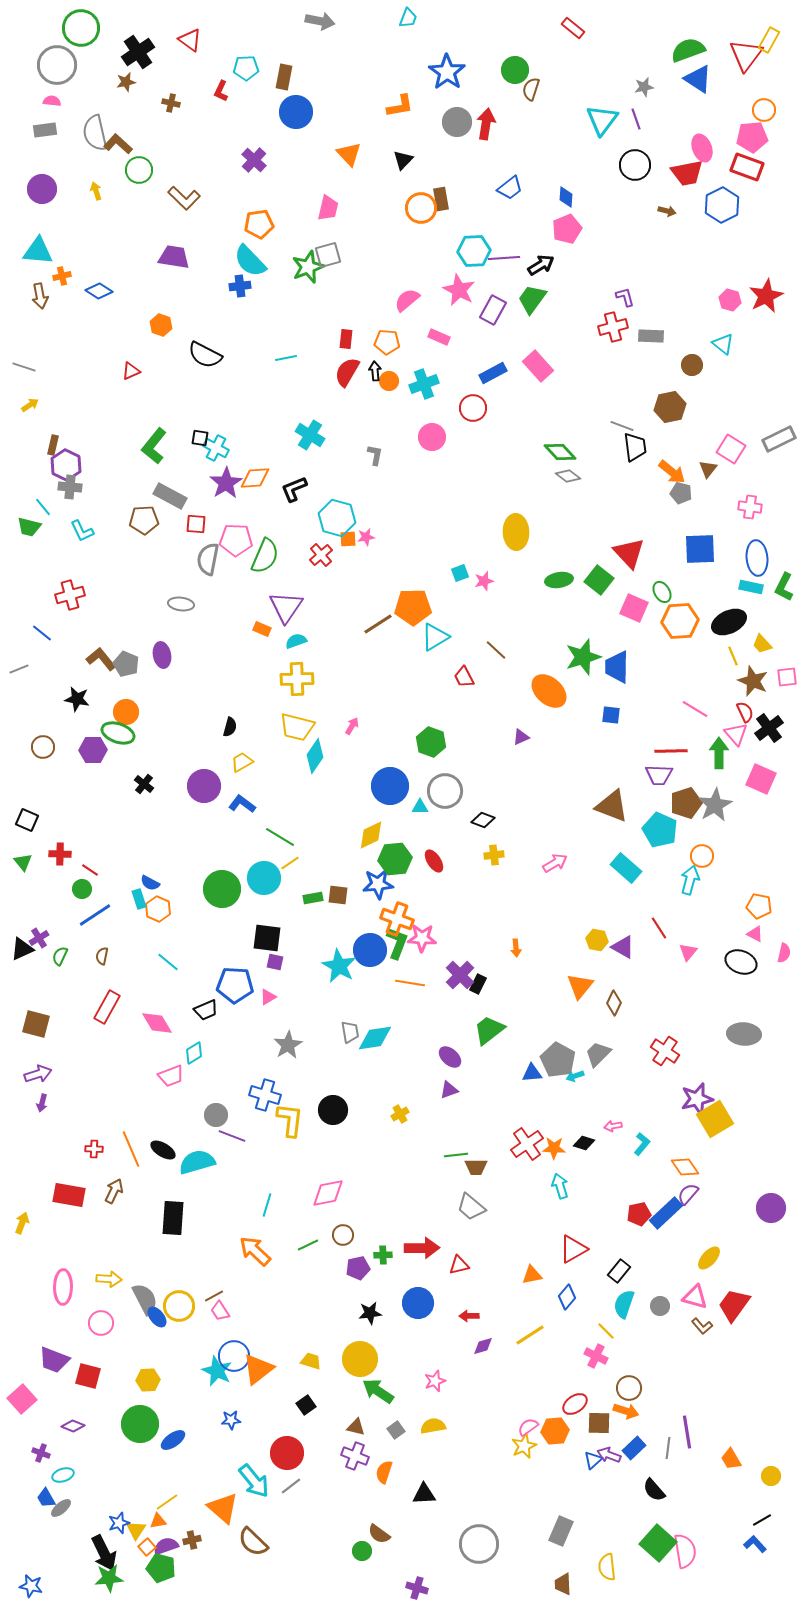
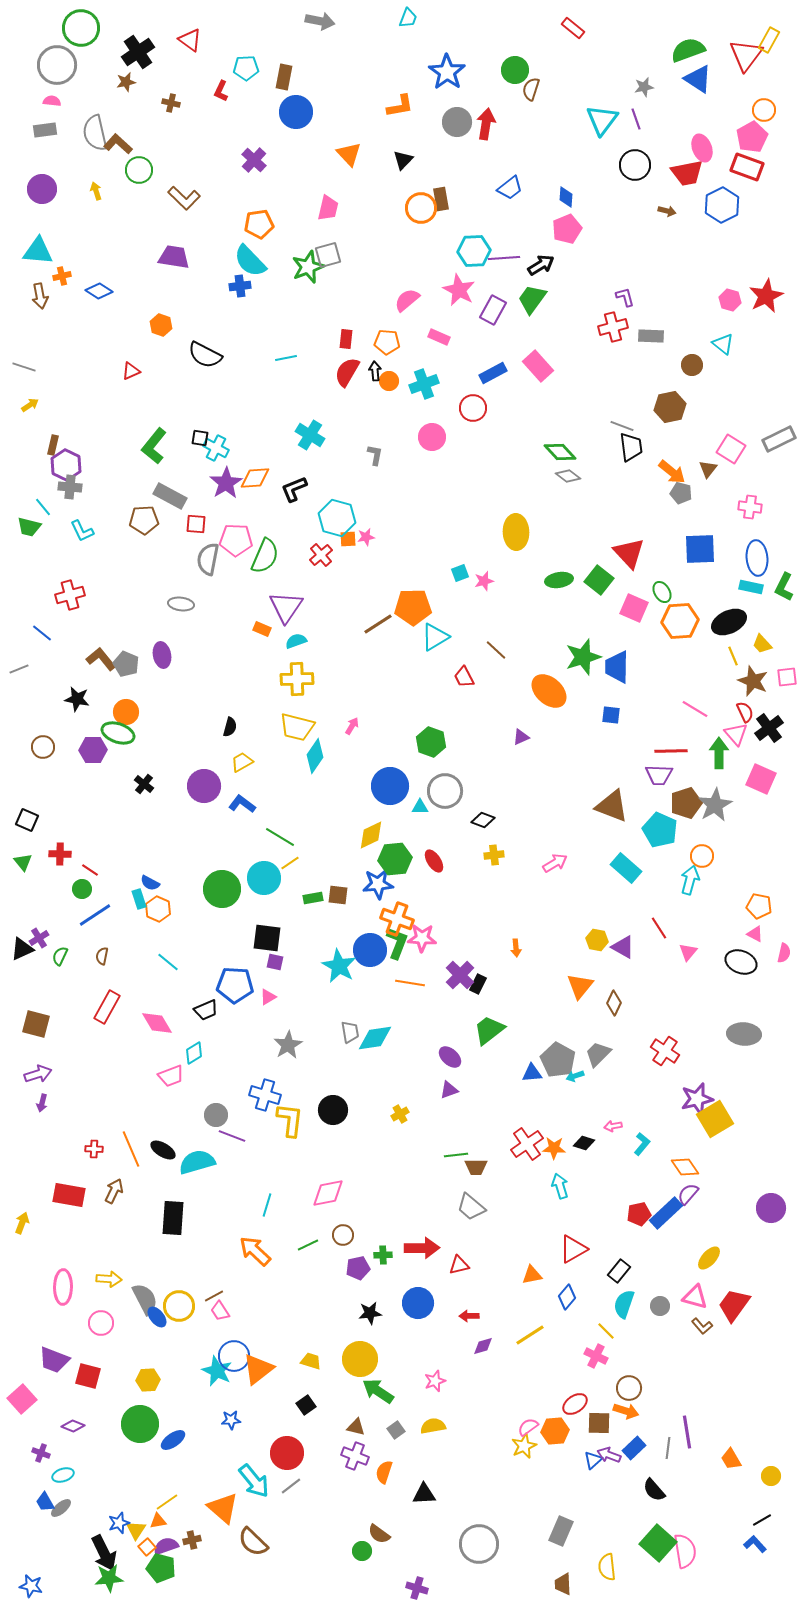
pink pentagon at (752, 137): rotated 24 degrees counterclockwise
black trapezoid at (635, 447): moved 4 px left
blue trapezoid at (46, 1498): moved 1 px left, 4 px down
